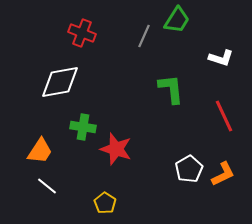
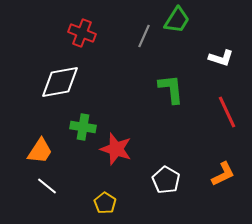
red line: moved 3 px right, 4 px up
white pentagon: moved 23 px left, 11 px down; rotated 12 degrees counterclockwise
